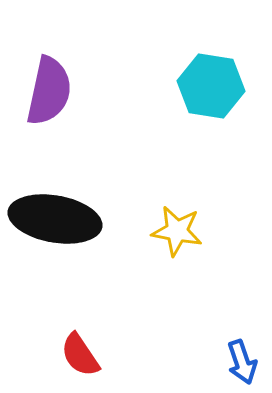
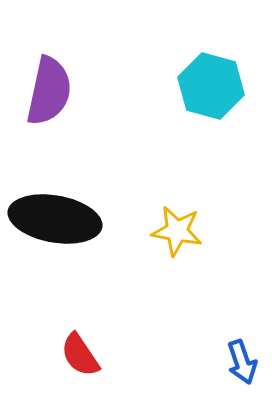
cyan hexagon: rotated 6 degrees clockwise
